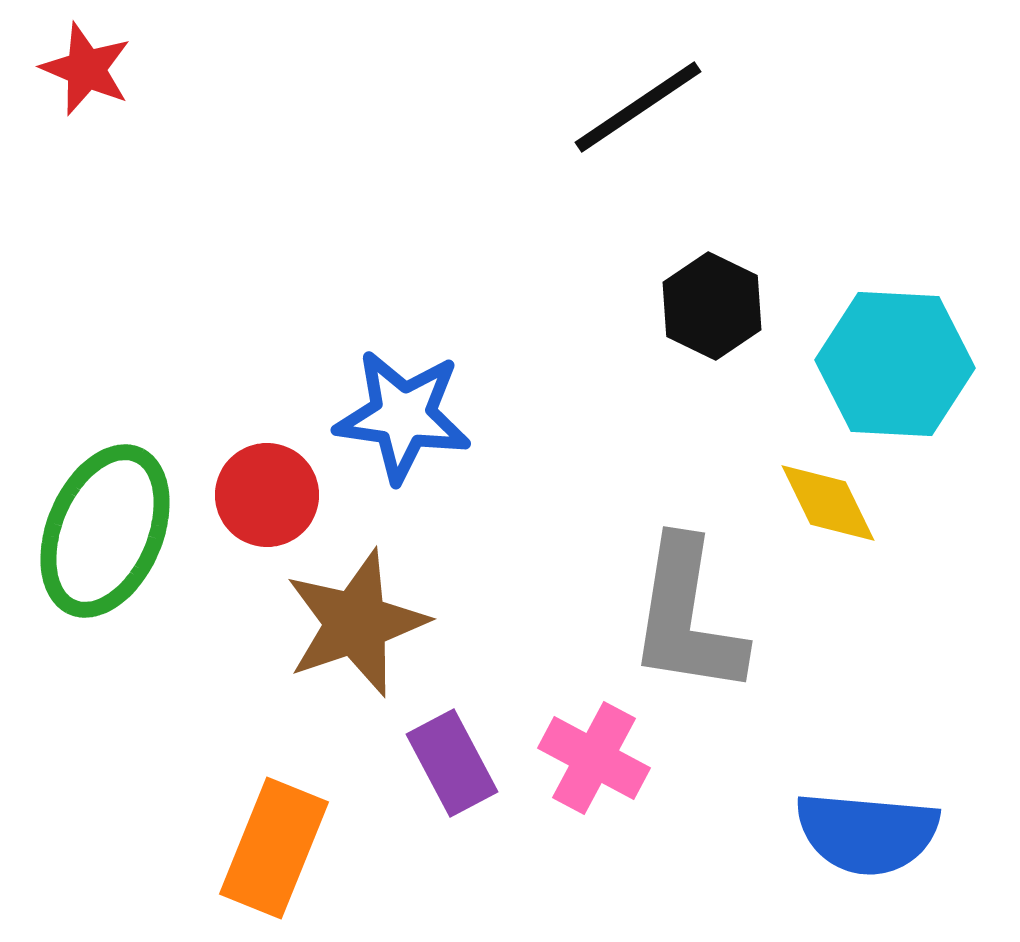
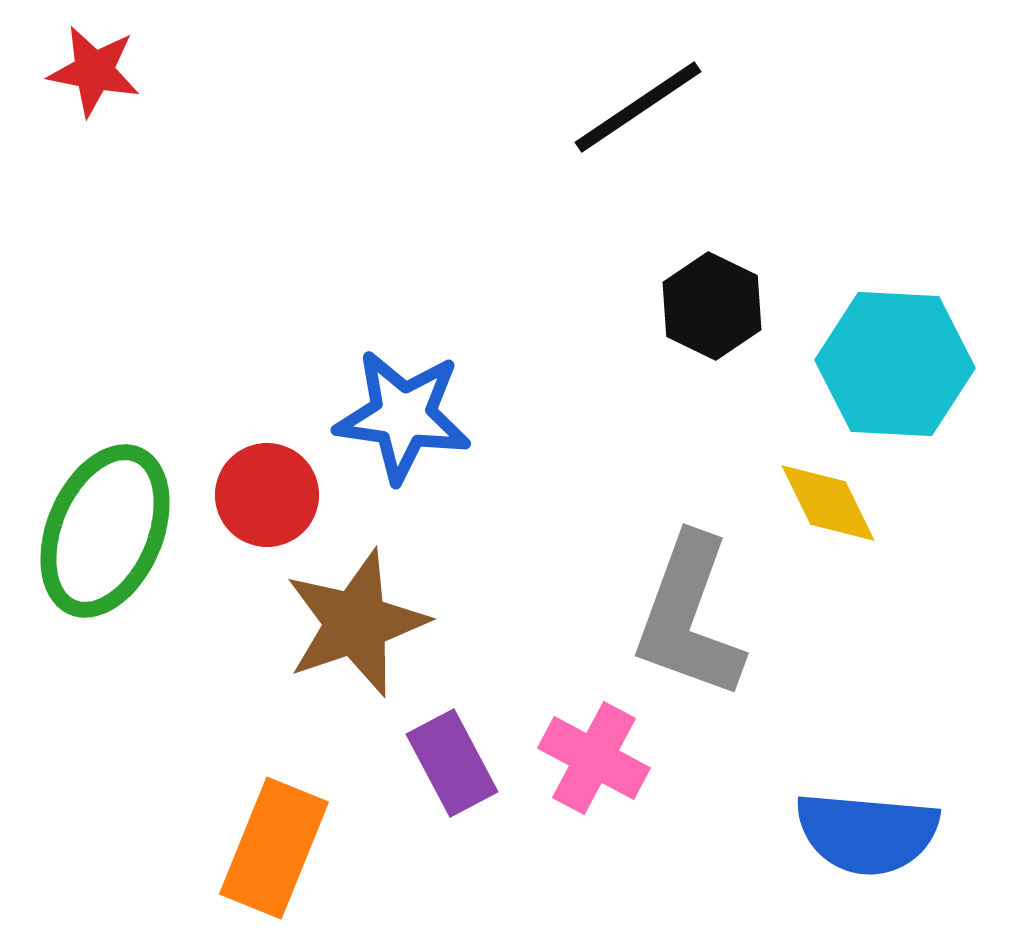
red star: moved 8 px right, 2 px down; rotated 12 degrees counterclockwise
gray L-shape: moved 2 px right; rotated 11 degrees clockwise
